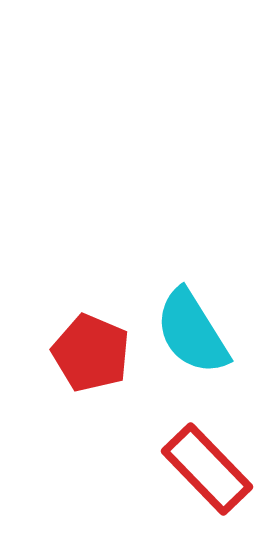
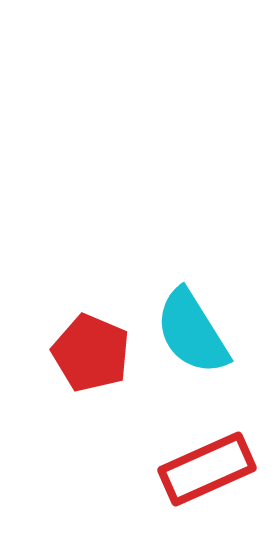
red rectangle: rotated 70 degrees counterclockwise
